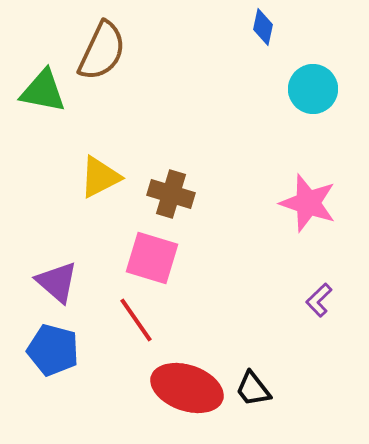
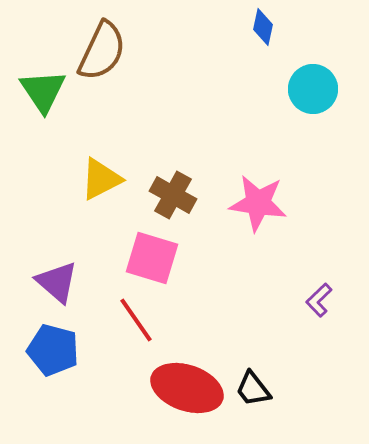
green triangle: rotated 45 degrees clockwise
yellow triangle: moved 1 px right, 2 px down
brown cross: moved 2 px right, 1 px down; rotated 12 degrees clockwise
pink star: moved 50 px left; rotated 10 degrees counterclockwise
